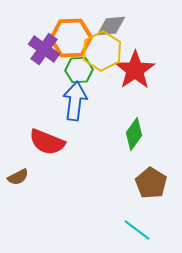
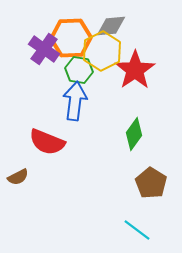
green hexagon: rotated 12 degrees clockwise
